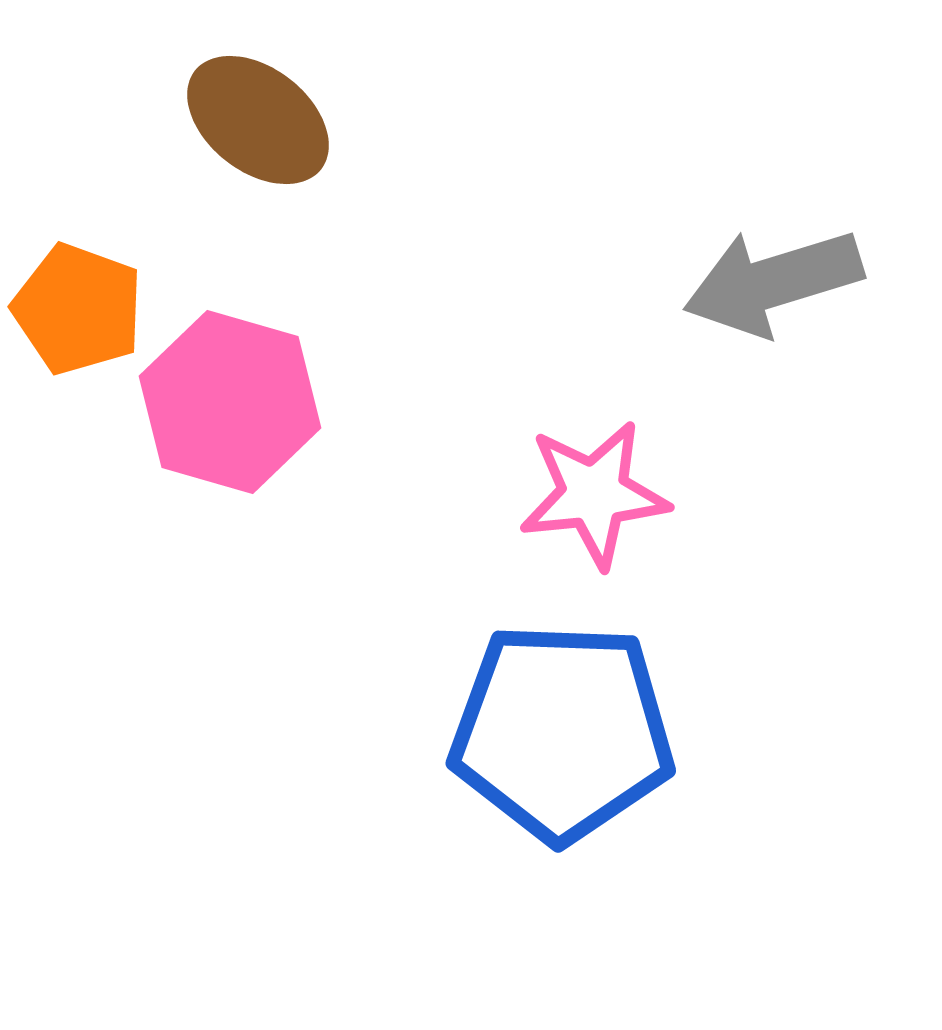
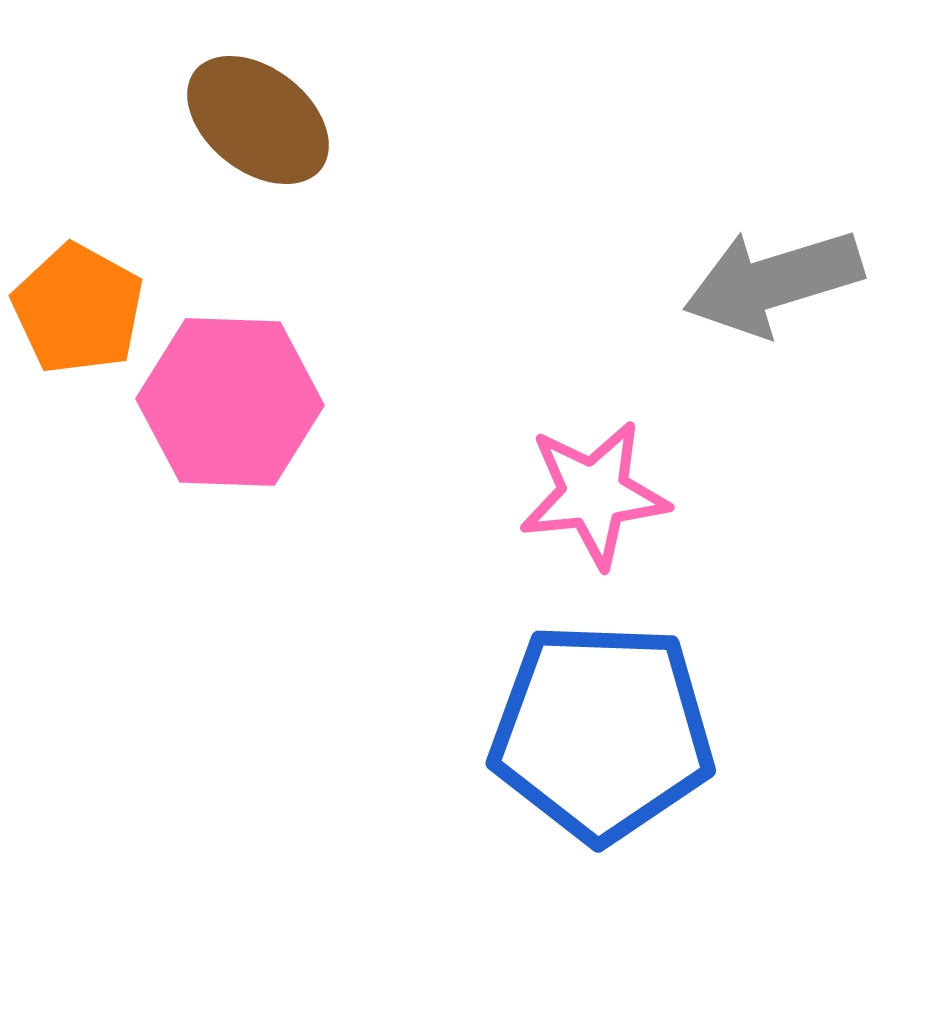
orange pentagon: rotated 9 degrees clockwise
pink hexagon: rotated 14 degrees counterclockwise
blue pentagon: moved 40 px right
